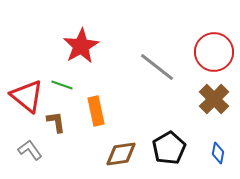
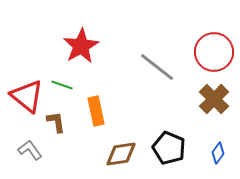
black pentagon: rotated 20 degrees counterclockwise
blue diamond: rotated 25 degrees clockwise
